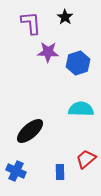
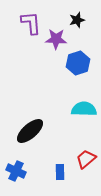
black star: moved 12 px right, 3 px down; rotated 21 degrees clockwise
purple star: moved 8 px right, 13 px up
cyan semicircle: moved 3 px right
